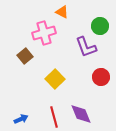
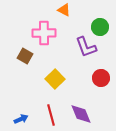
orange triangle: moved 2 px right, 2 px up
green circle: moved 1 px down
pink cross: rotated 15 degrees clockwise
brown square: rotated 21 degrees counterclockwise
red circle: moved 1 px down
red line: moved 3 px left, 2 px up
